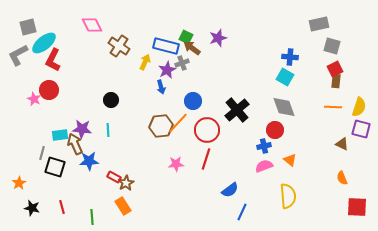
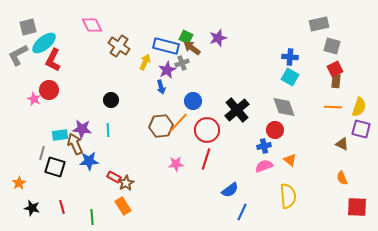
cyan square at (285, 77): moved 5 px right
